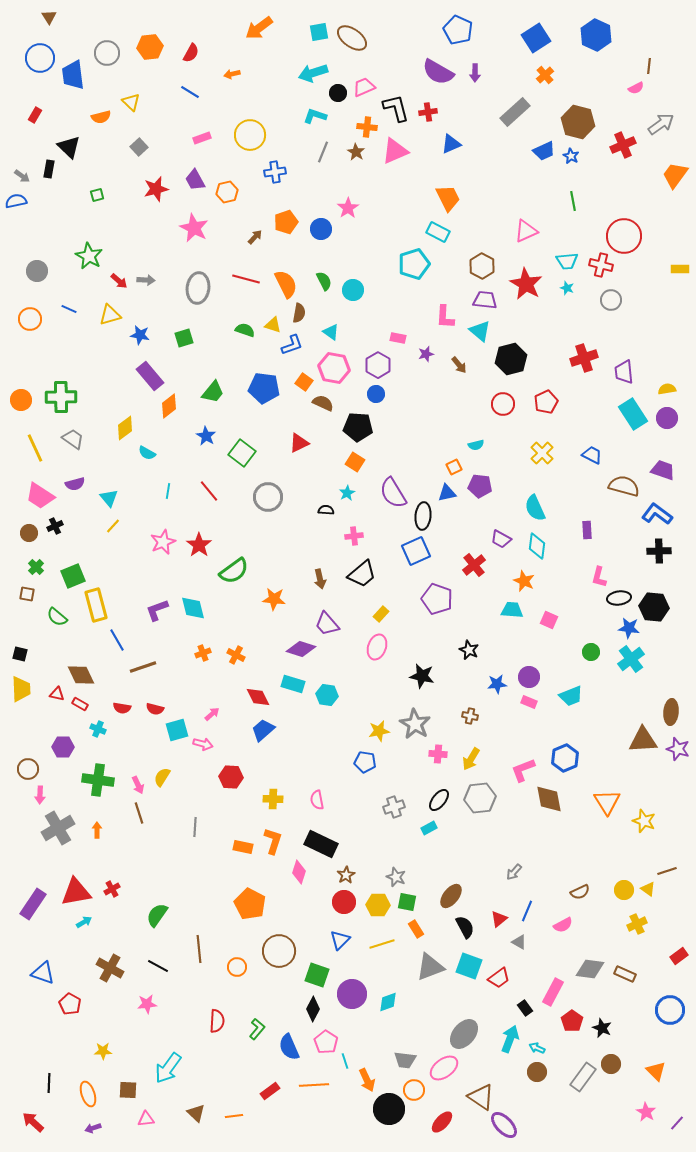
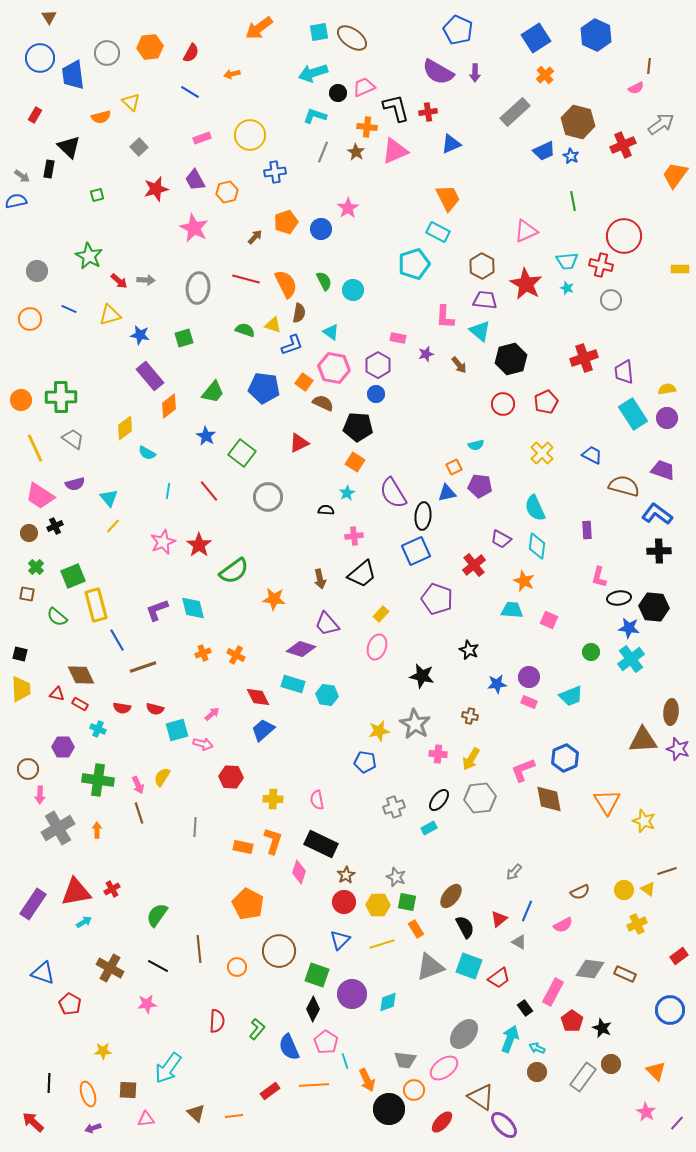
orange pentagon at (250, 904): moved 2 px left
